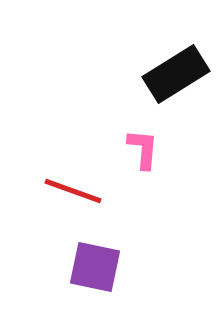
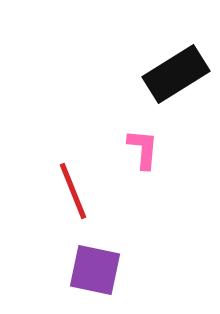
red line: rotated 48 degrees clockwise
purple square: moved 3 px down
